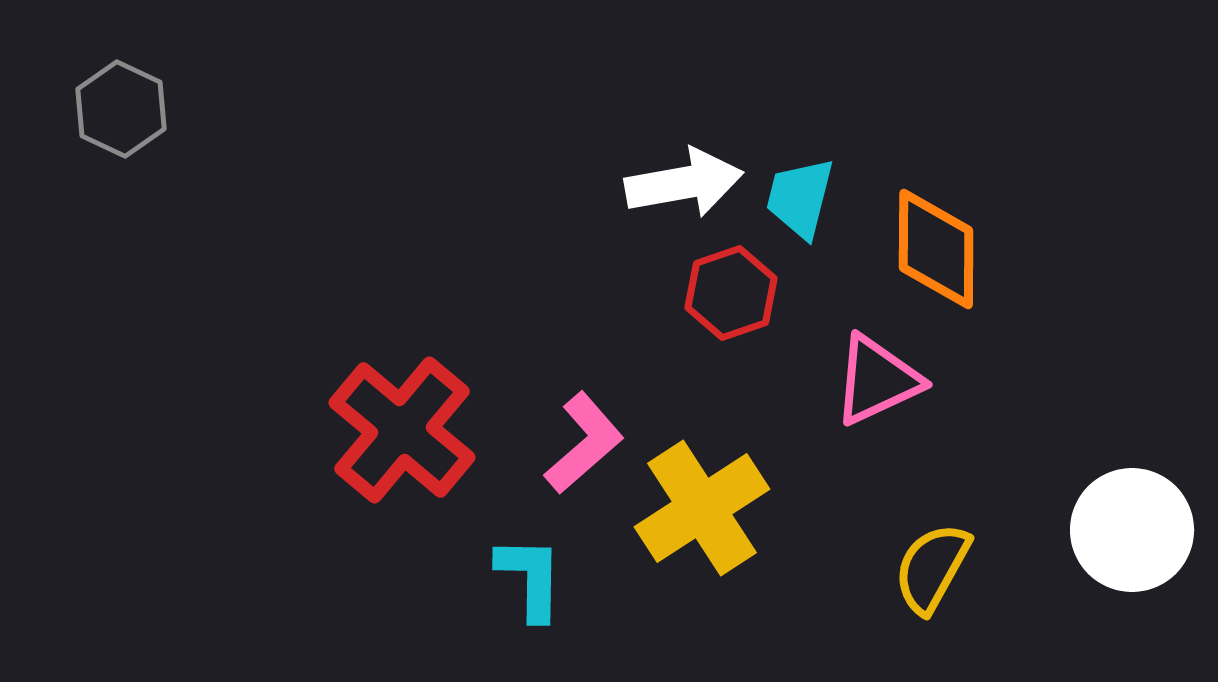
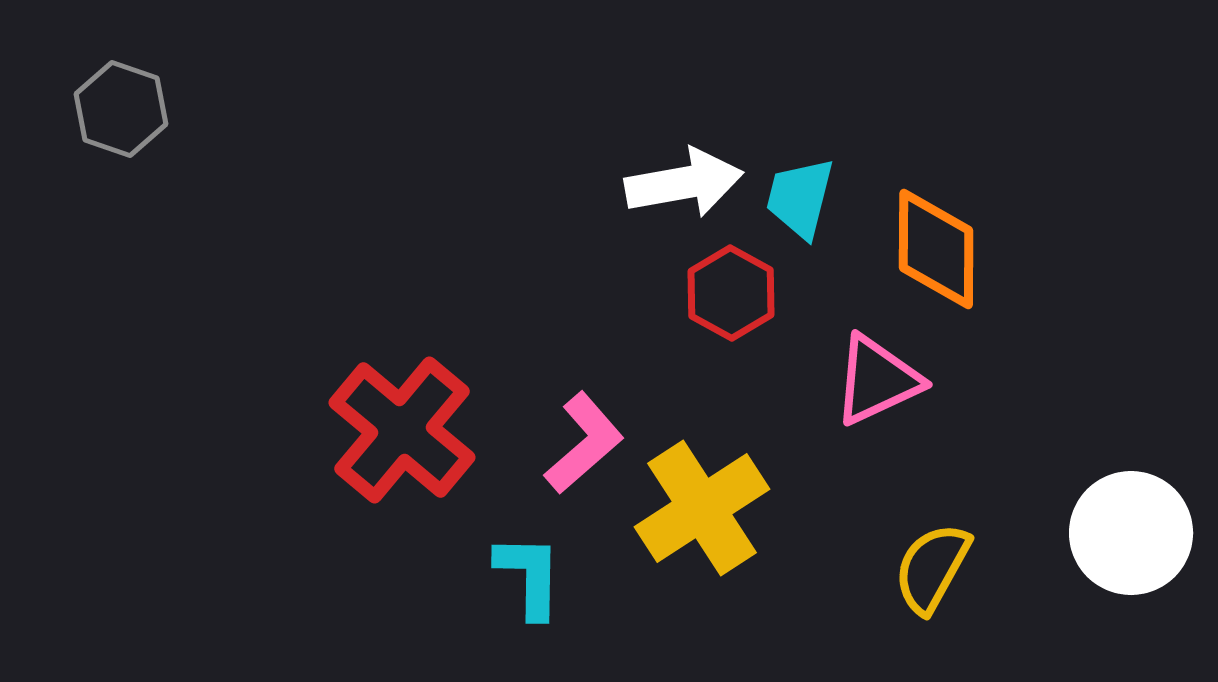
gray hexagon: rotated 6 degrees counterclockwise
red hexagon: rotated 12 degrees counterclockwise
white circle: moved 1 px left, 3 px down
cyan L-shape: moved 1 px left, 2 px up
